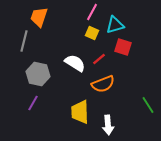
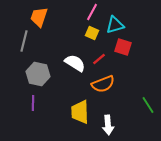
purple line: rotated 28 degrees counterclockwise
